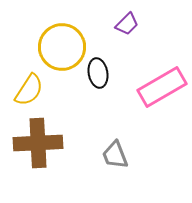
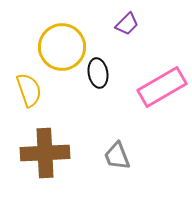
yellow semicircle: rotated 52 degrees counterclockwise
brown cross: moved 7 px right, 10 px down
gray trapezoid: moved 2 px right, 1 px down
